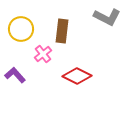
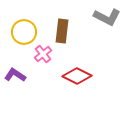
yellow circle: moved 3 px right, 3 px down
purple L-shape: rotated 15 degrees counterclockwise
